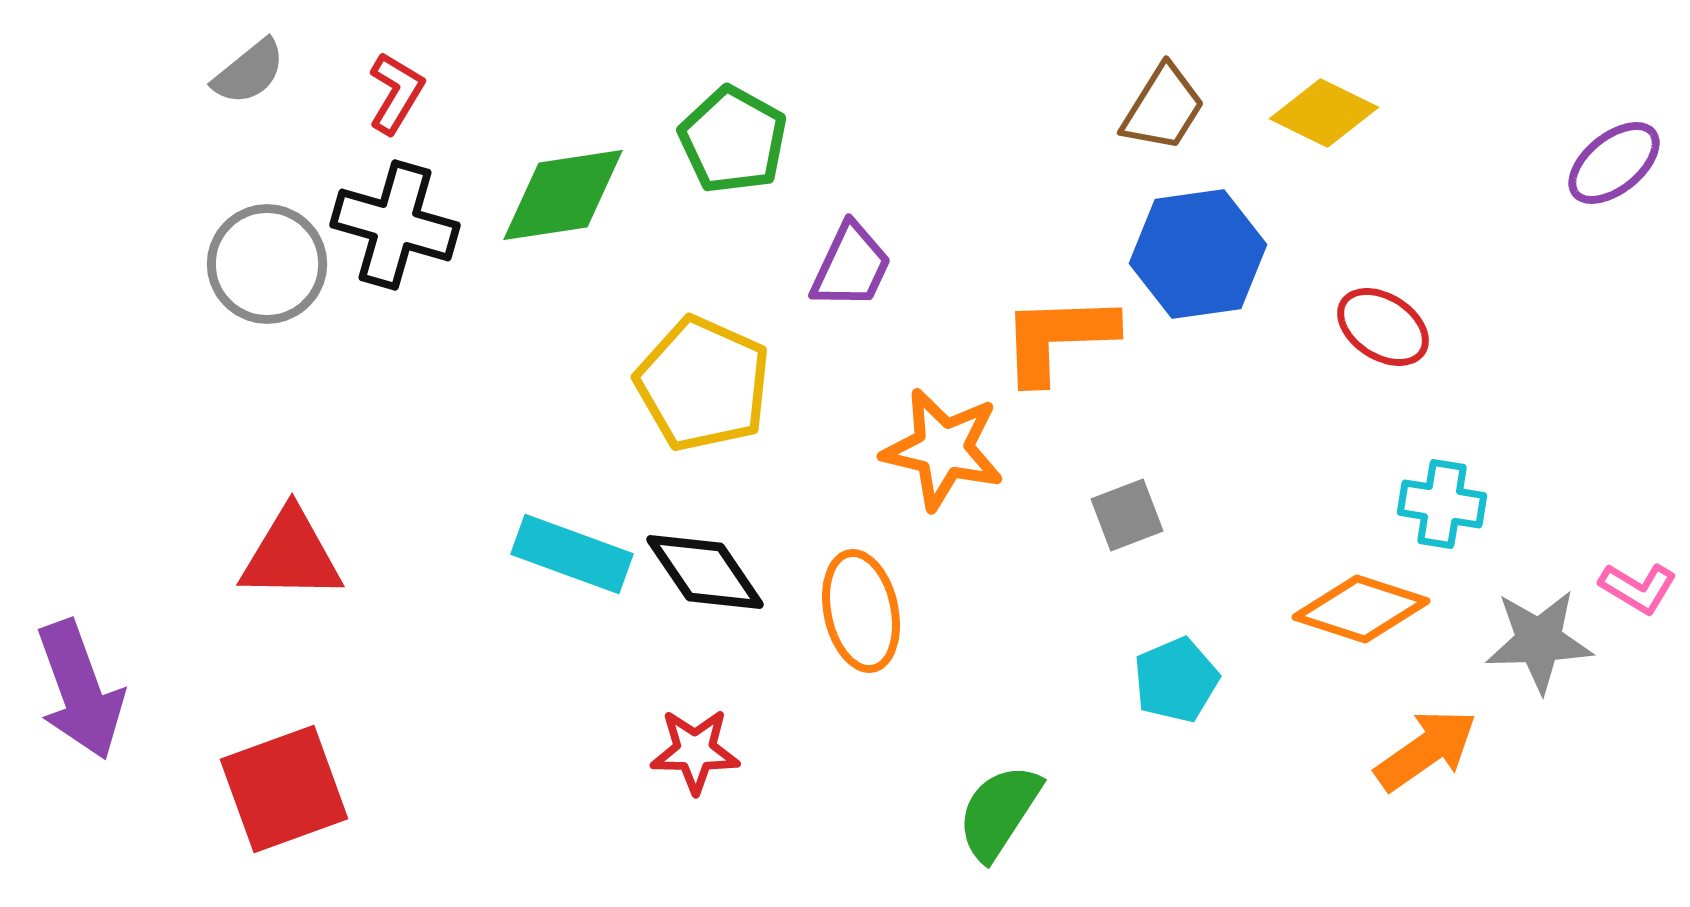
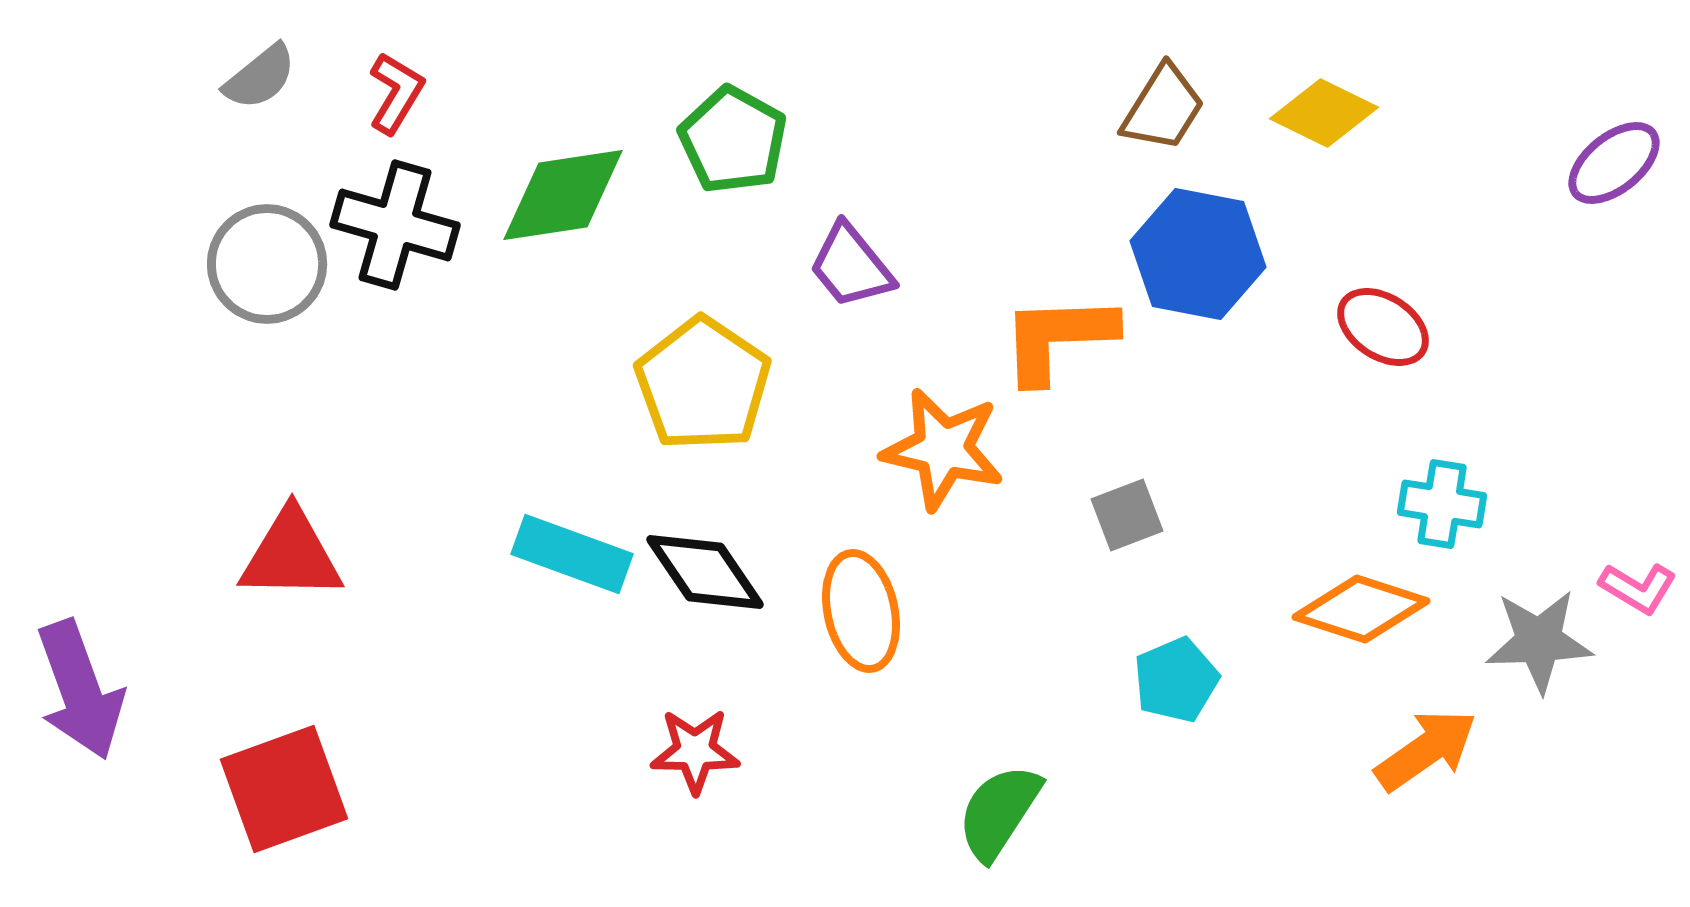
gray semicircle: moved 11 px right, 5 px down
blue hexagon: rotated 19 degrees clockwise
purple trapezoid: rotated 116 degrees clockwise
yellow pentagon: rotated 10 degrees clockwise
